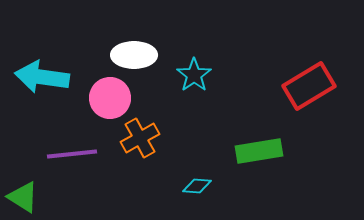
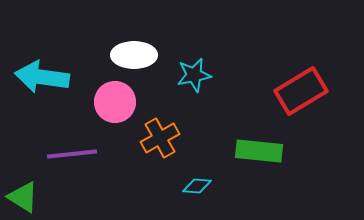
cyan star: rotated 24 degrees clockwise
red rectangle: moved 8 px left, 5 px down
pink circle: moved 5 px right, 4 px down
orange cross: moved 20 px right
green rectangle: rotated 15 degrees clockwise
